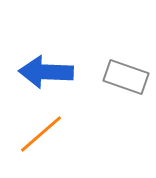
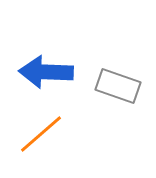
gray rectangle: moved 8 px left, 9 px down
